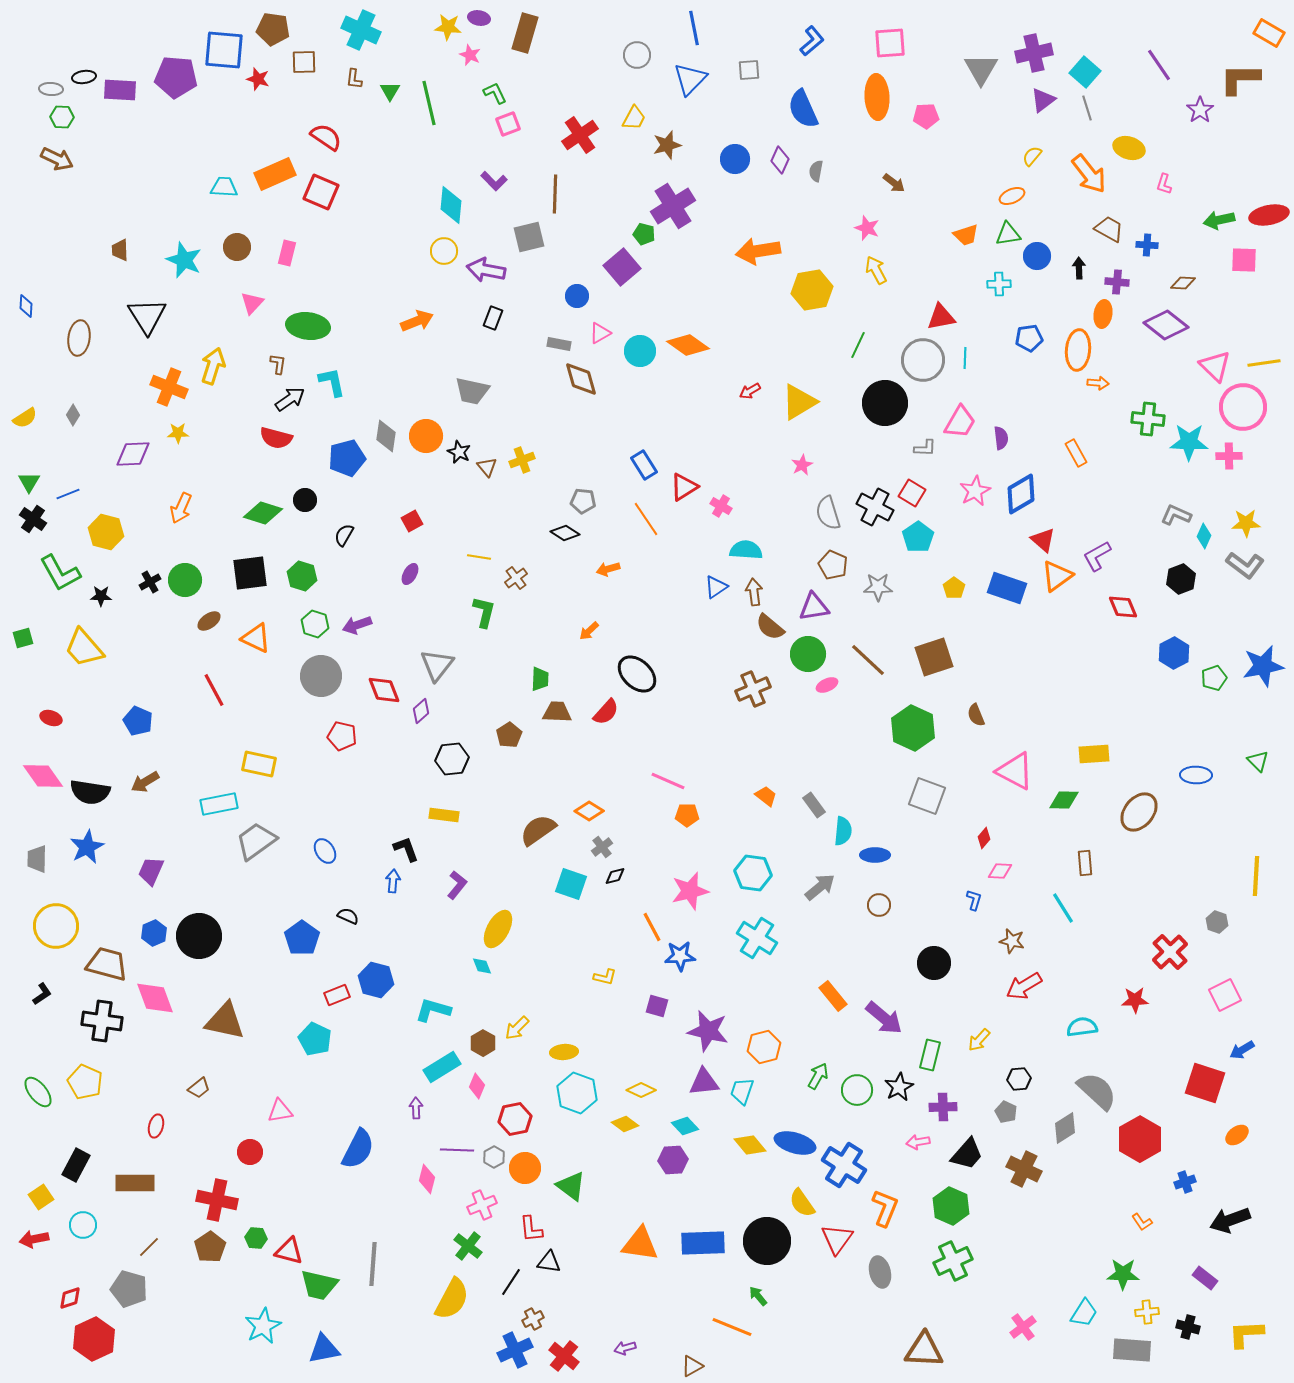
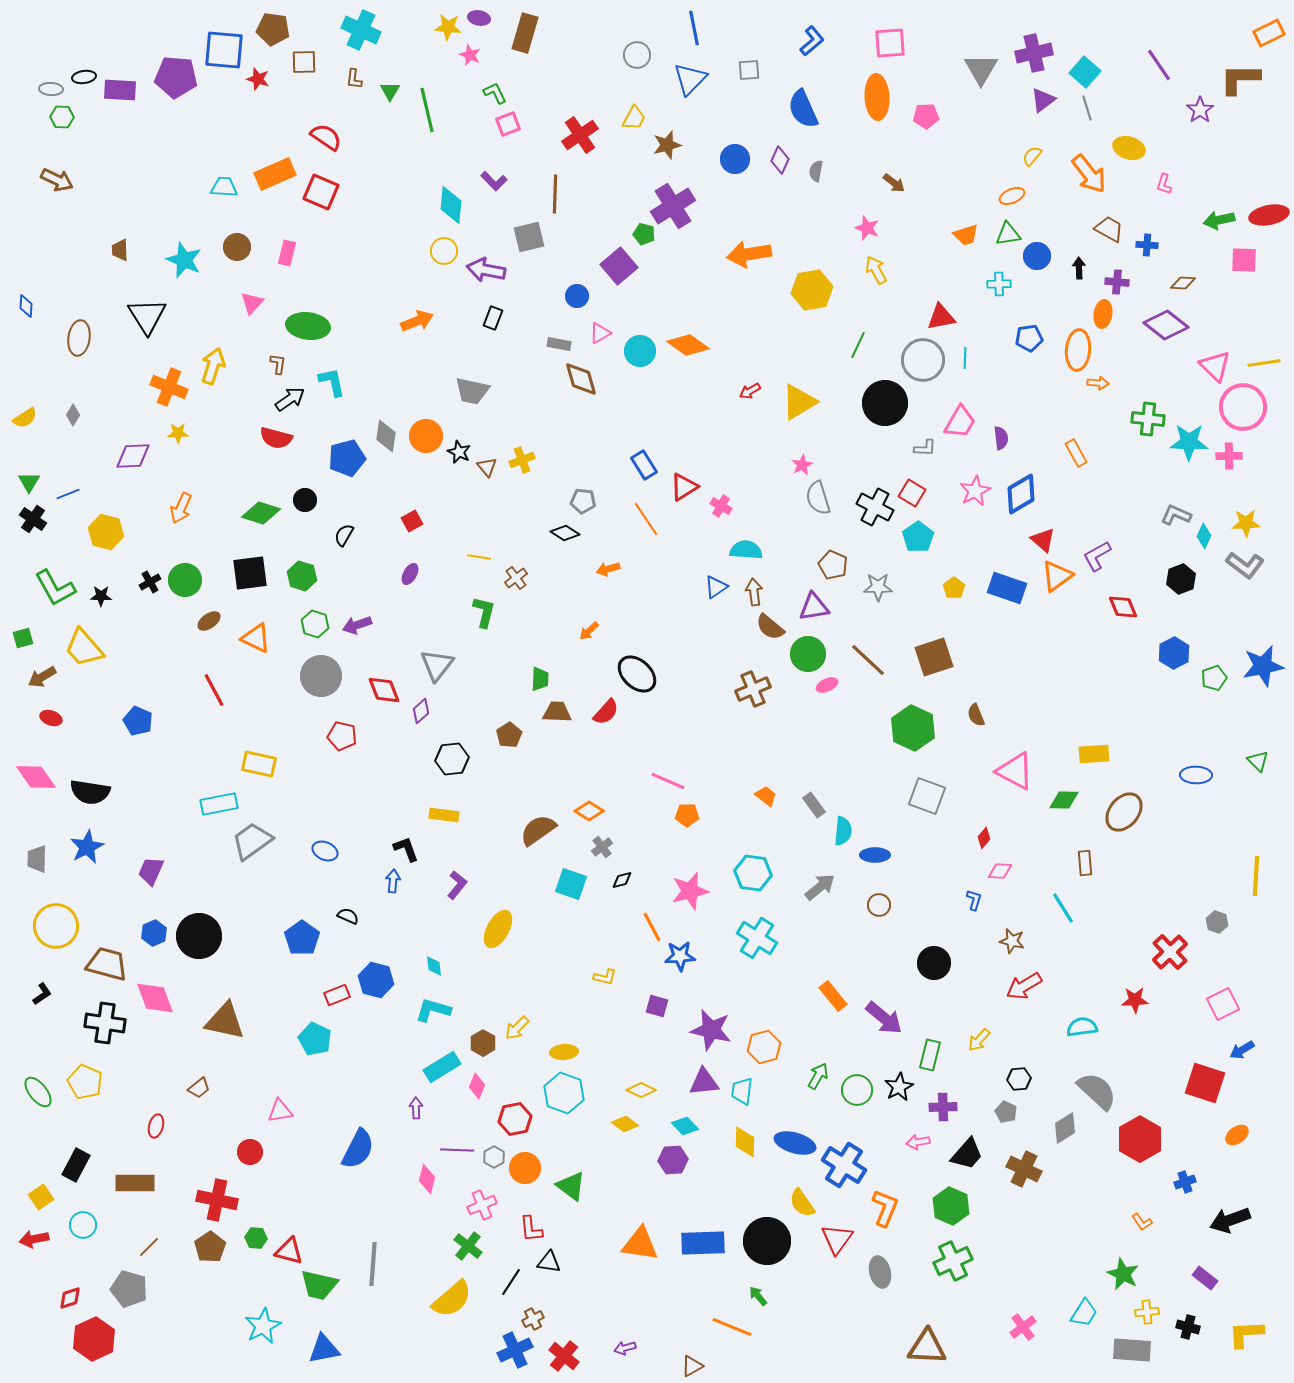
orange rectangle at (1269, 33): rotated 56 degrees counterclockwise
green line at (429, 103): moved 2 px left, 7 px down
brown arrow at (57, 159): moved 21 px down
orange arrow at (758, 251): moved 9 px left, 3 px down
purple square at (622, 267): moved 3 px left, 1 px up
purple diamond at (133, 454): moved 2 px down
green diamond at (263, 513): moved 2 px left
gray semicircle at (828, 513): moved 10 px left, 15 px up
green L-shape at (60, 573): moved 5 px left, 15 px down
pink diamond at (43, 776): moved 7 px left, 1 px down
brown arrow at (145, 782): moved 103 px left, 105 px up
brown ellipse at (1139, 812): moved 15 px left
gray trapezoid at (256, 841): moved 4 px left
blue ellipse at (325, 851): rotated 35 degrees counterclockwise
black diamond at (615, 876): moved 7 px right, 4 px down
cyan diamond at (482, 966): moved 48 px left; rotated 15 degrees clockwise
pink square at (1225, 995): moved 2 px left, 9 px down
black cross at (102, 1021): moved 3 px right, 2 px down
purple star at (708, 1031): moved 3 px right, 1 px up
cyan trapezoid at (742, 1091): rotated 12 degrees counterclockwise
cyan hexagon at (577, 1093): moved 13 px left
yellow diamond at (750, 1145): moved 5 px left, 3 px up; rotated 40 degrees clockwise
green star at (1123, 1274): rotated 24 degrees clockwise
yellow semicircle at (452, 1299): rotated 21 degrees clockwise
brown triangle at (924, 1350): moved 3 px right, 3 px up
